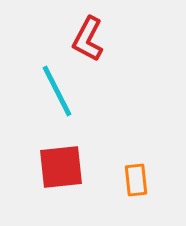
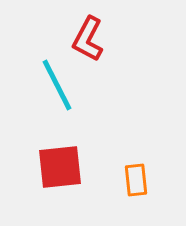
cyan line: moved 6 px up
red square: moved 1 px left
